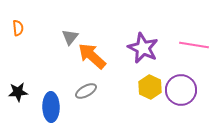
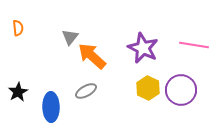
yellow hexagon: moved 2 px left, 1 px down
black star: rotated 24 degrees counterclockwise
